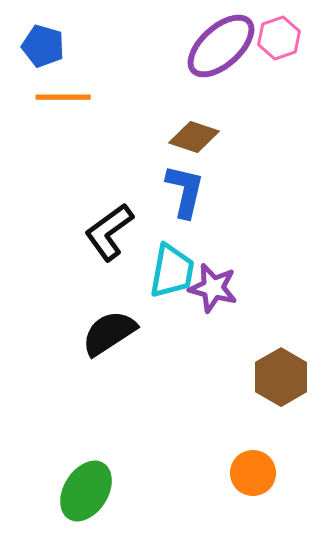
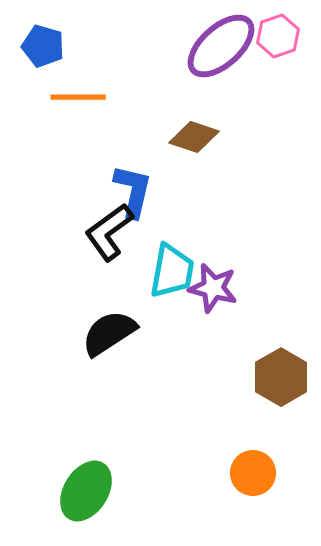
pink hexagon: moved 1 px left, 2 px up
orange line: moved 15 px right
blue L-shape: moved 52 px left
